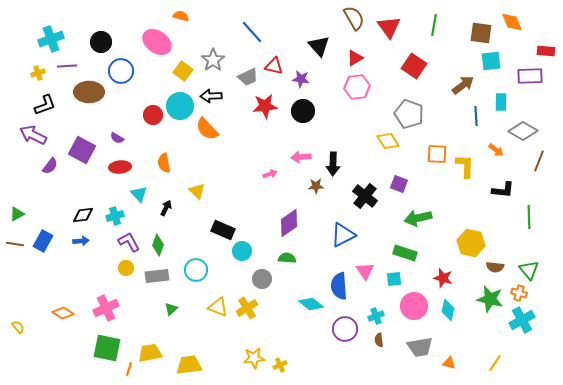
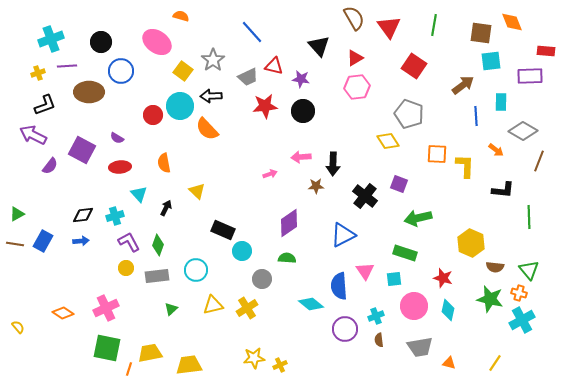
yellow hexagon at (471, 243): rotated 12 degrees clockwise
yellow triangle at (218, 307): moved 5 px left, 2 px up; rotated 35 degrees counterclockwise
